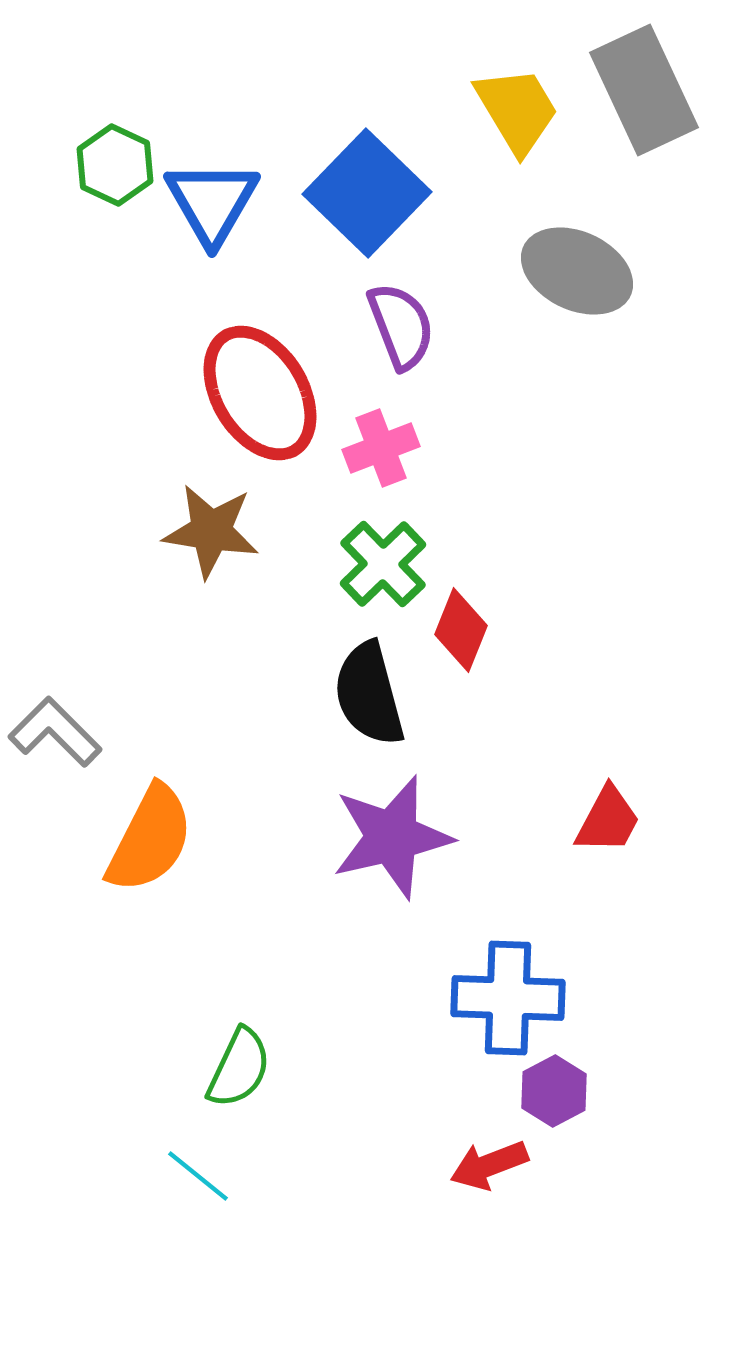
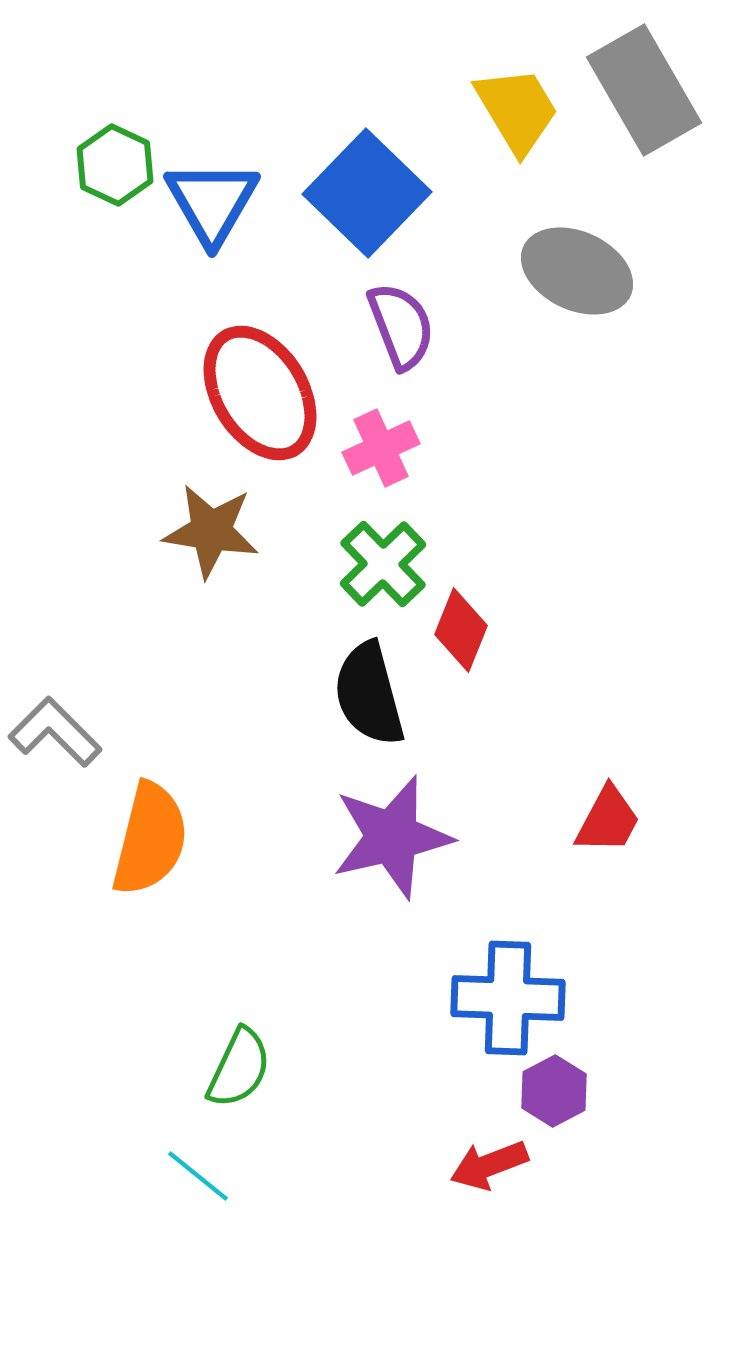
gray rectangle: rotated 5 degrees counterclockwise
pink cross: rotated 4 degrees counterclockwise
orange semicircle: rotated 13 degrees counterclockwise
